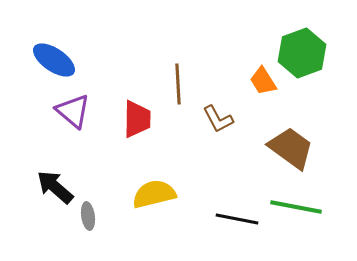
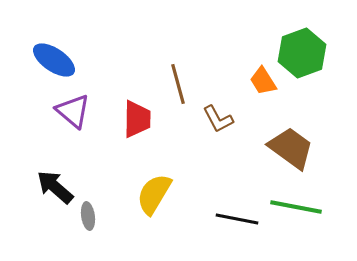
brown line: rotated 12 degrees counterclockwise
yellow semicircle: rotated 45 degrees counterclockwise
